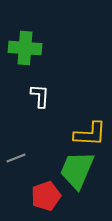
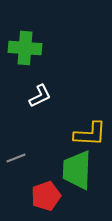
white L-shape: rotated 60 degrees clockwise
green trapezoid: rotated 21 degrees counterclockwise
